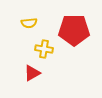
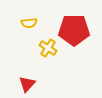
yellow cross: moved 4 px right, 1 px up; rotated 24 degrees clockwise
red triangle: moved 5 px left, 11 px down; rotated 18 degrees counterclockwise
